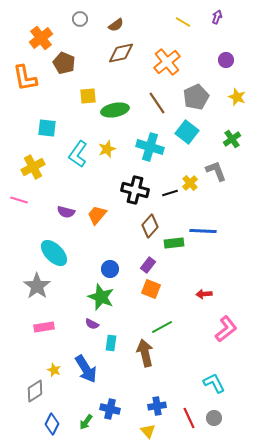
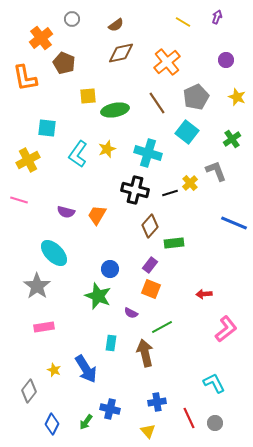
gray circle at (80, 19): moved 8 px left
cyan cross at (150, 147): moved 2 px left, 6 px down
yellow cross at (33, 167): moved 5 px left, 7 px up
orange trapezoid at (97, 215): rotated 10 degrees counterclockwise
blue line at (203, 231): moved 31 px right, 8 px up; rotated 20 degrees clockwise
purple rectangle at (148, 265): moved 2 px right
green star at (101, 297): moved 3 px left, 1 px up
purple semicircle at (92, 324): moved 39 px right, 11 px up
gray diamond at (35, 391): moved 6 px left; rotated 20 degrees counterclockwise
blue cross at (157, 406): moved 4 px up
gray circle at (214, 418): moved 1 px right, 5 px down
